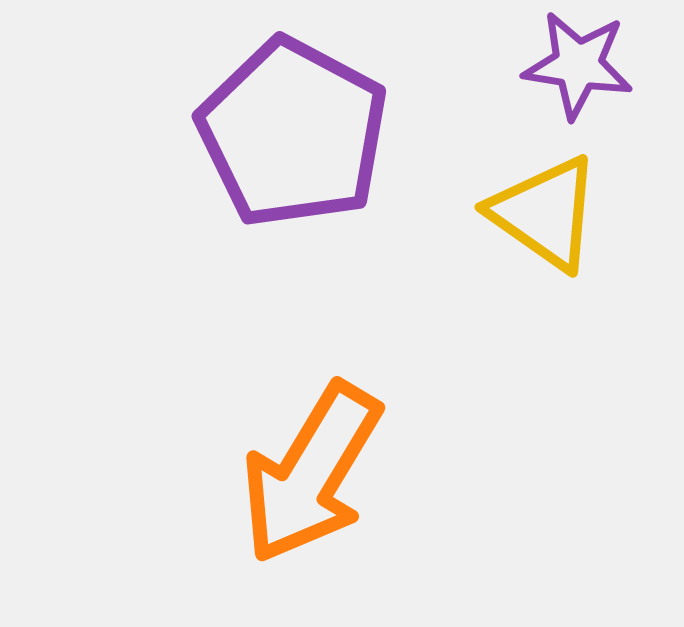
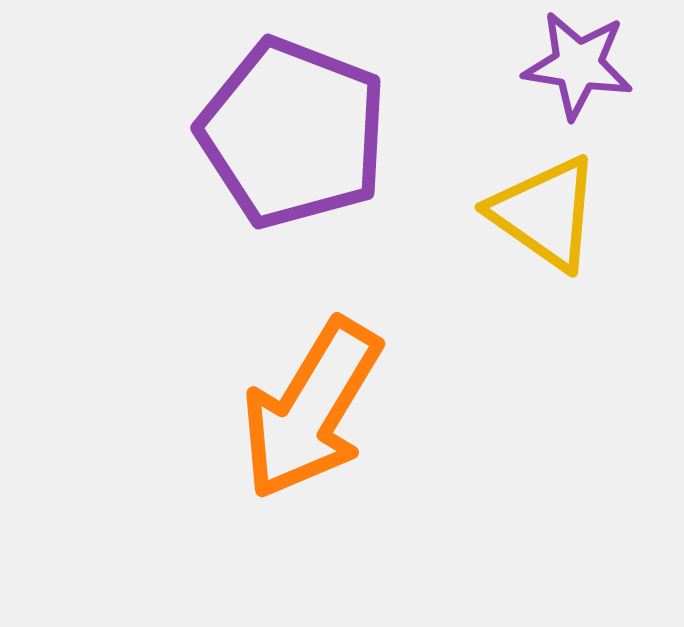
purple pentagon: rotated 7 degrees counterclockwise
orange arrow: moved 64 px up
